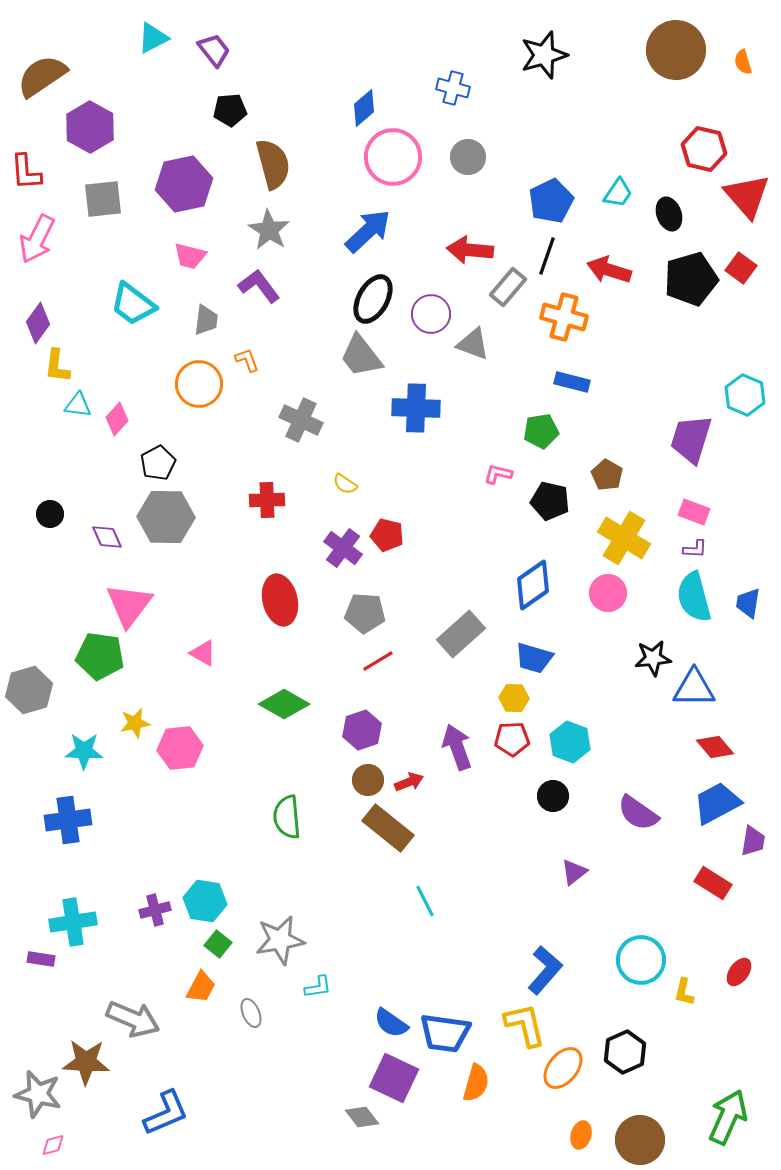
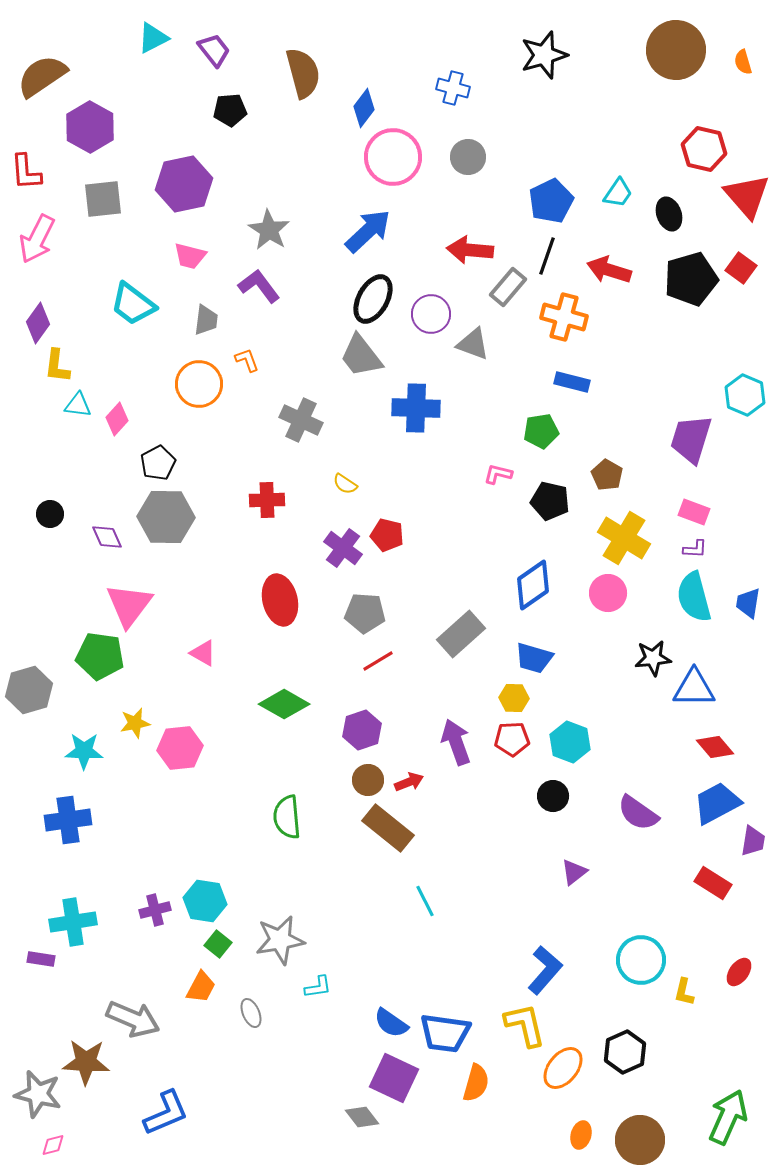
blue diamond at (364, 108): rotated 12 degrees counterclockwise
brown semicircle at (273, 164): moved 30 px right, 91 px up
purple arrow at (457, 747): moved 1 px left, 5 px up
